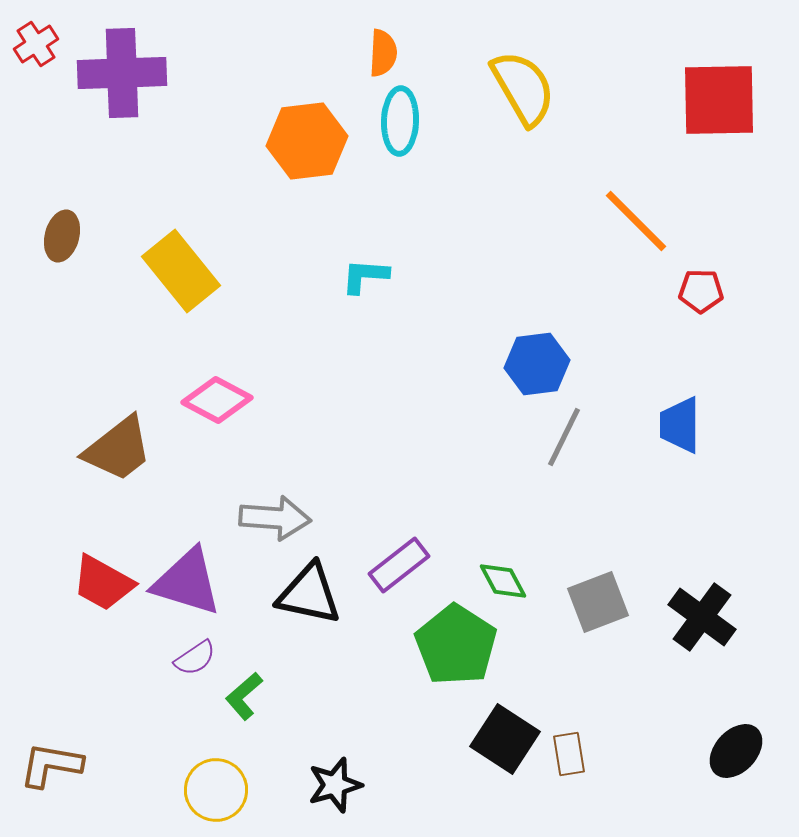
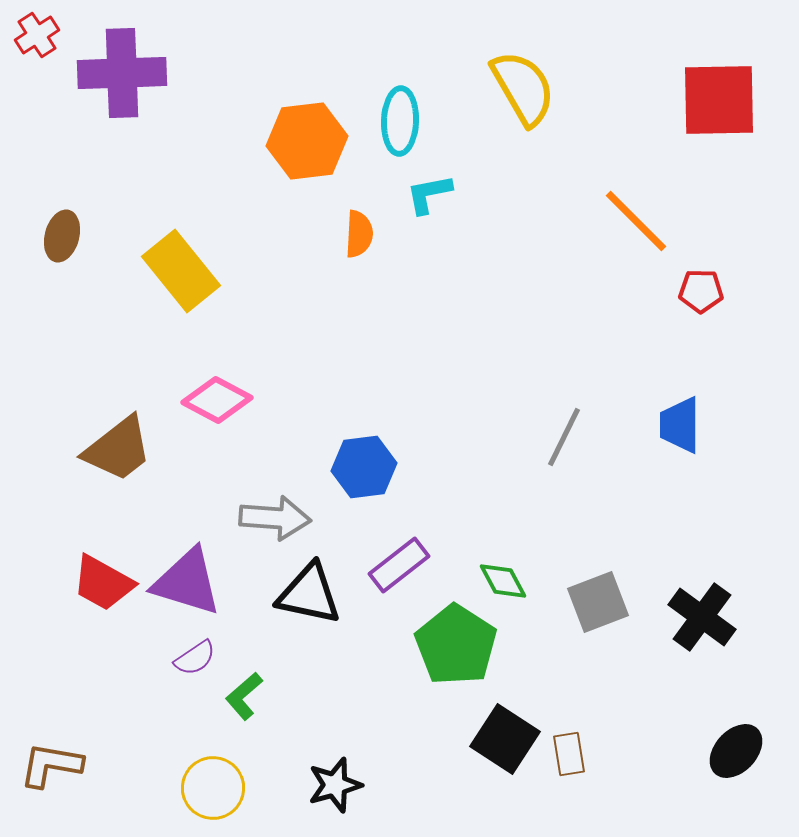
red cross: moved 1 px right, 9 px up
orange semicircle: moved 24 px left, 181 px down
cyan L-shape: moved 64 px right, 82 px up; rotated 15 degrees counterclockwise
blue hexagon: moved 173 px left, 103 px down
yellow circle: moved 3 px left, 2 px up
